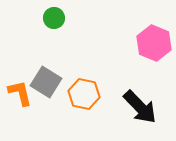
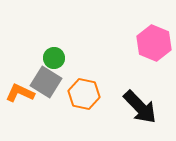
green circle: moved 40 px down
orange L-shape: rotated 52 degrees counterclockwise
